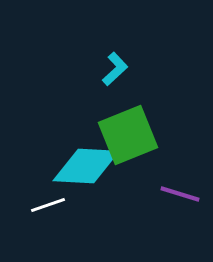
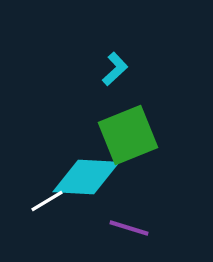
cyan diamond: moved 11 px down
purple line: moved 51 px left, 34 px down
white line: moved 1 px left, 4 px up; rotated 12 degrees counterclockwise
